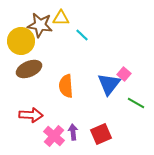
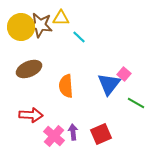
cyan line: moved 3 px left, 2 px down
yellow circle: moved 14 px up
